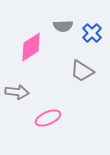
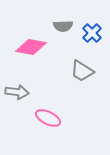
pink diamond: rotated 44 degrees clockwise
pink ellipse: rotated 50 degrees clockwise
